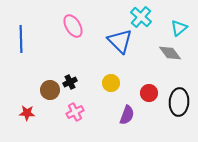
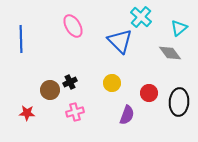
yellow circle: moved 1 px right
pink cross: rotated 12 degrees clockwise
